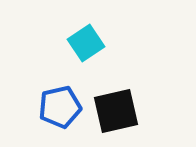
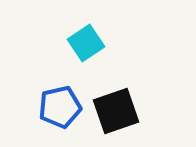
black square: rotated 6 degrees counterclockwise
